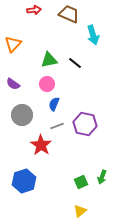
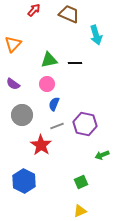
red arrow: rotated 40 degrees counterclockwise
cyan arrow: moved 3 px right
black line: rotated 40 degrees counterclockwise
green arrow: moved 22 px up; rotated 48 degrees clockwise
blue hexagon: rotated 15 degrees counterclockwise
yellow triangle: rotated 16 degrees clockwise
